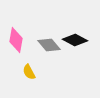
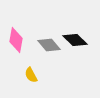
black diamond: rotated 15 degrees clockwise
yellow semicircle: moved 2 px right, 3 px down
